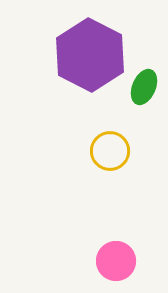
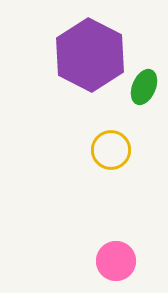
yellow circle: moved 1 px right, 1 px up
